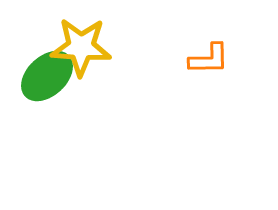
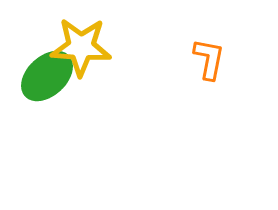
orange L-shape: rotated 78 degrees counterclockwise
